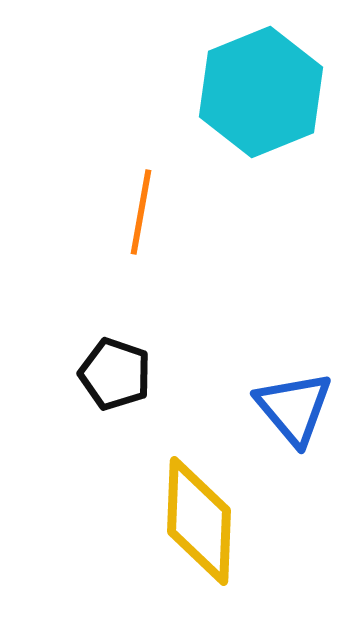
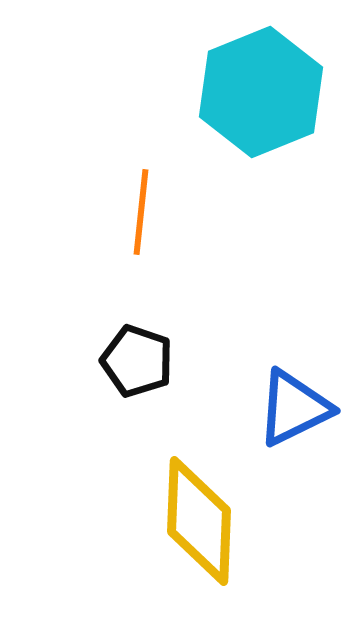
orange line: rotated 4 degrees counterclockwise
black pentagon: moved 22 px right, 13 px up
blue triangle: rotated 44 degrees clockwise
